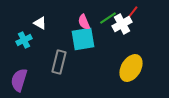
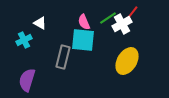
cyan square: moved 1 px down; rotated 15 degrees clockwise
gray rectangle: moved 4 px right, 5 px up
yellow ellipse: moved 4 px left, 7 px up
purple semicircle: moved 8 px right
